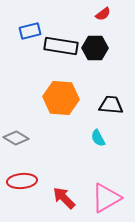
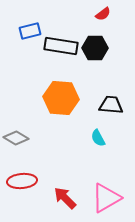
red arrow: moved 1 px right
